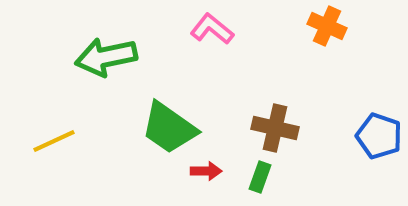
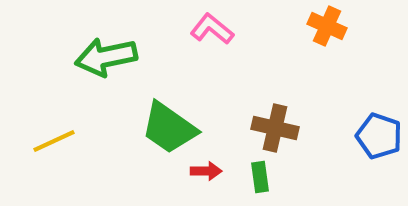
green rectangle: rotated 28 degrees counterclockwise
